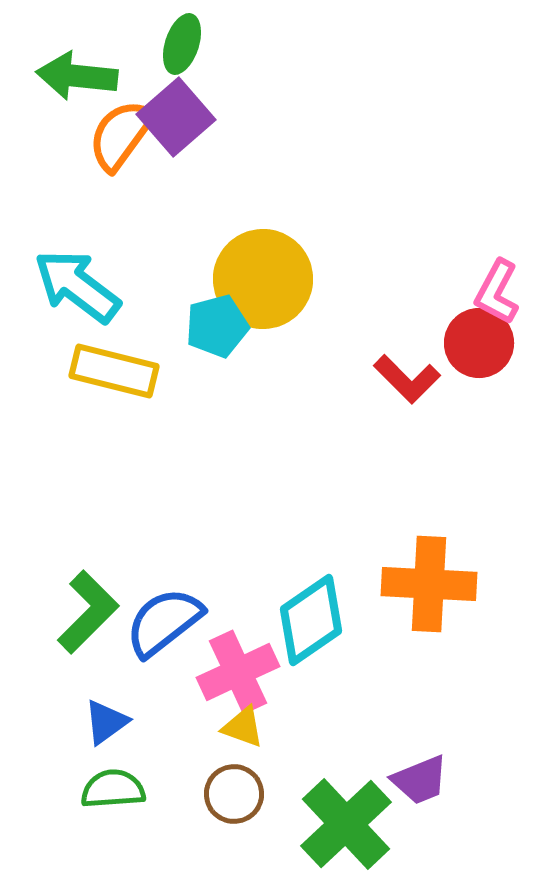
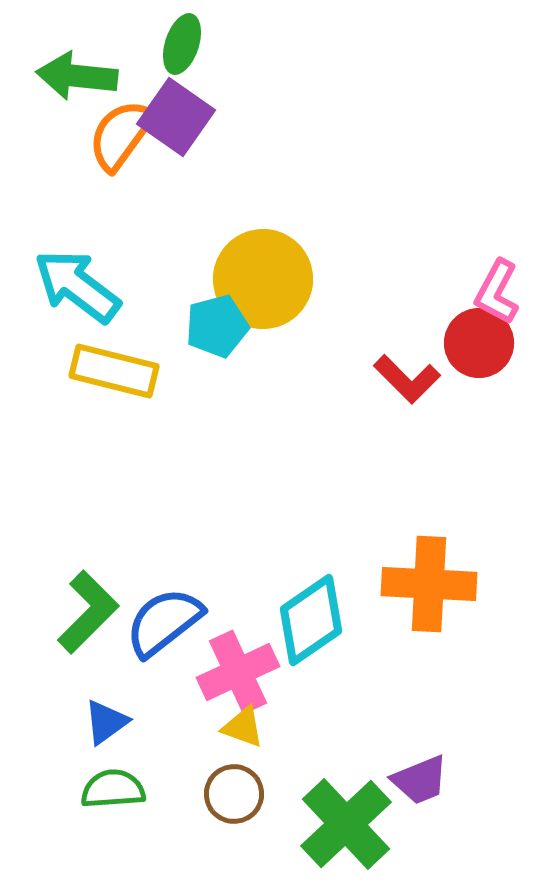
purple square: rotated 14 degrees counterclockwise
